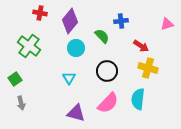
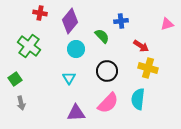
cyan circle: moved 1 px down
purple triangle: rotated 18 degrees counterclockwise
